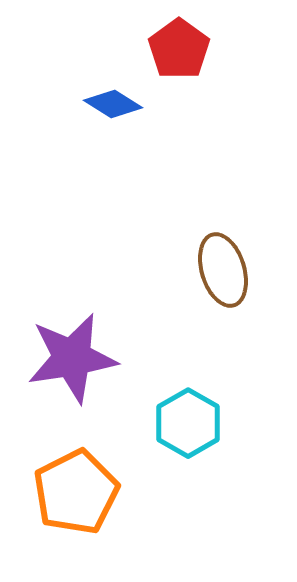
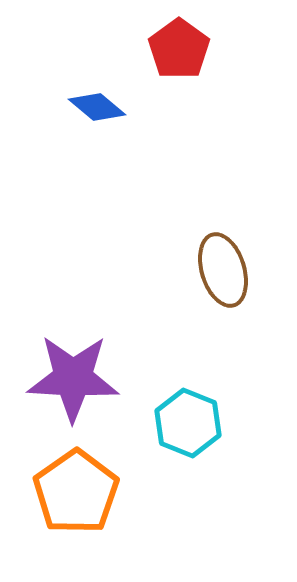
blue diamond: moved 16 px left, 3 px down; rotated 8 degrees clockwise
purple star: moved 1 px right, 20 px down; rotated 12 degrees clockwise
cyan hexagon: rotated 8 degrees counterclockwise
orange pentagon: rotated 8 degrees counterclockwise
